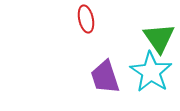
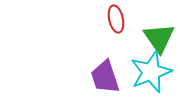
red ellipse: moved 30 px right
cyan star: rotated 18 degrees clockwise
